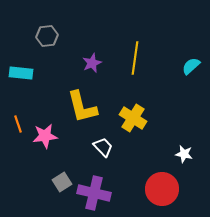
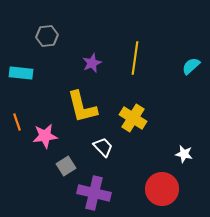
orange line: moved 1 px left, 2 px up
gray square: moved 4 px right, 16 px up
